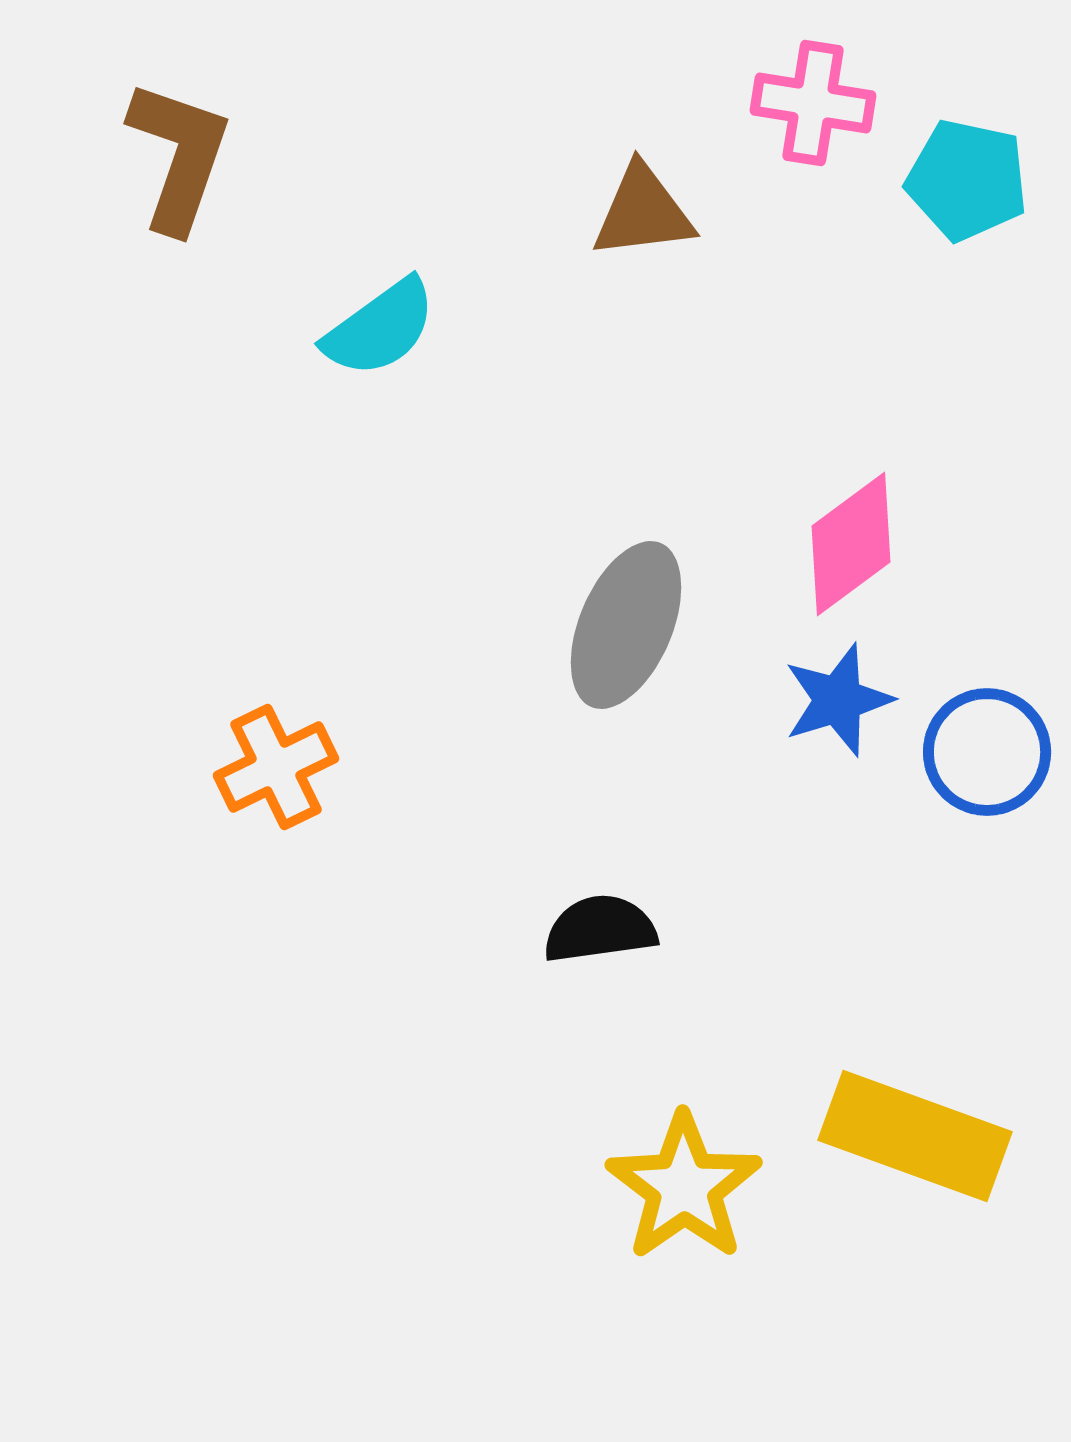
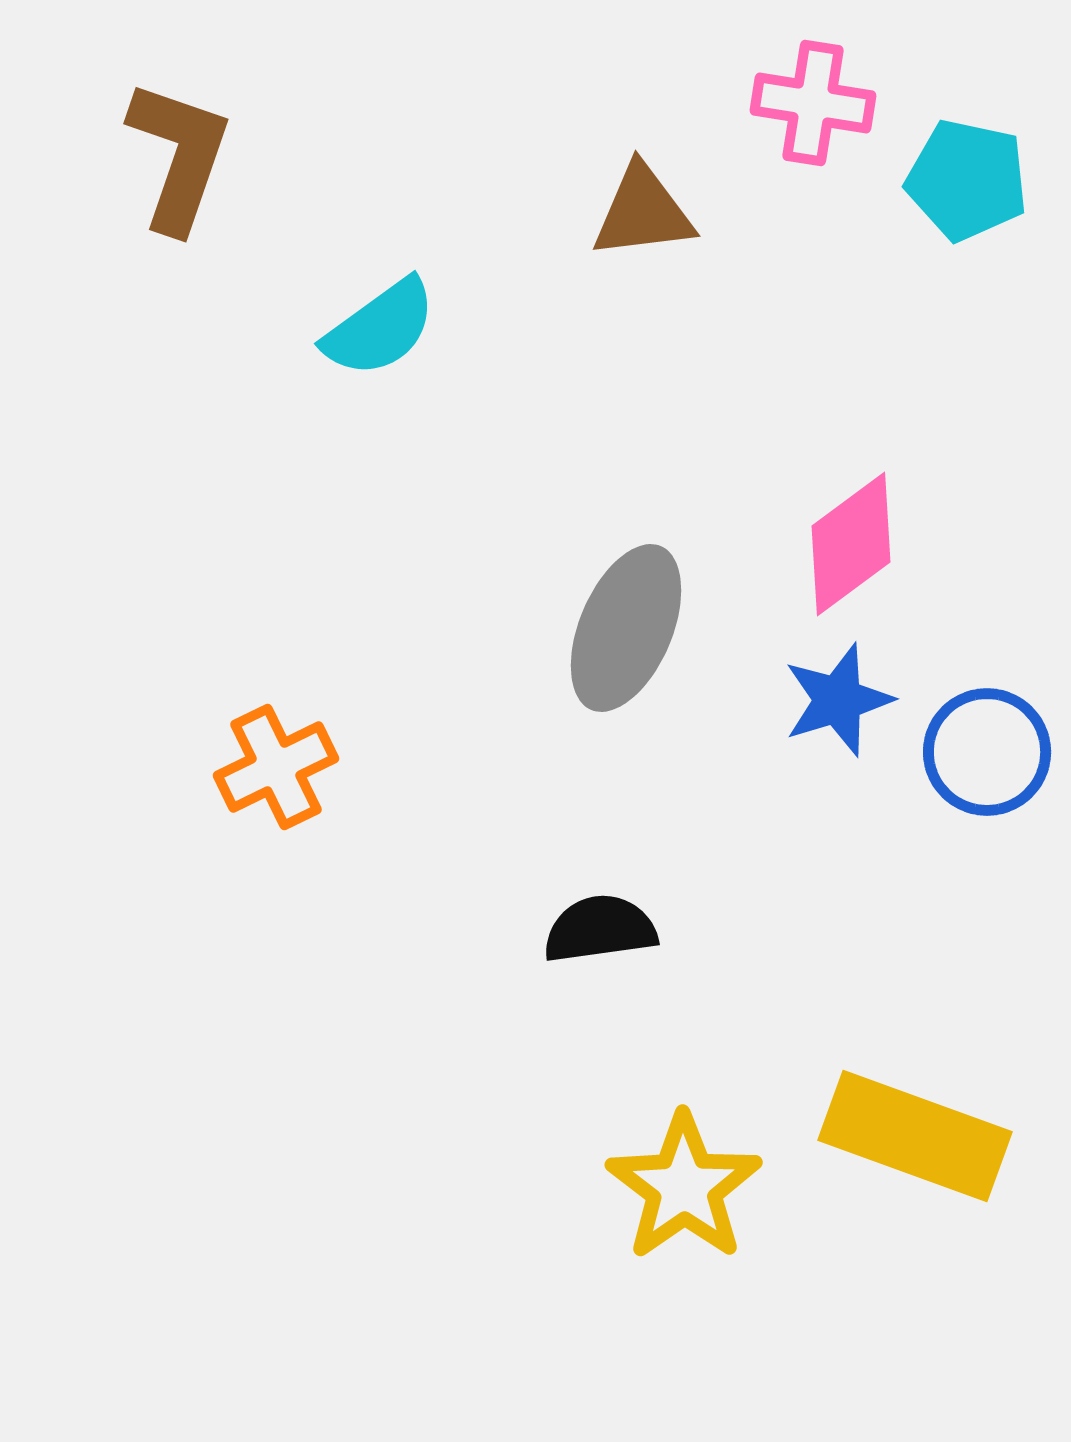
gray ellipse: moved 3 px down
